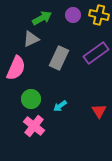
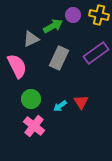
green arrow: moved 11 px right, 8 px down
pink semicircle: moved 1 px right, 2 px up; rotated 50 degrees counterclockwise
red triangle: moved 18 px left, 9 px up
